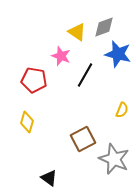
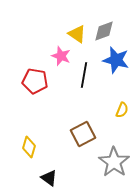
gray diamond: moved 4 px down
yellow triangle: moved 2 px down
blue star: moved 2 px left, 6 px down
black line: moved 1 px left; rotated 20 degrees counterclockwise
red pentagon: moved 1 px right, 1 px down
yellow diamond: moved 2 px right, 25 px down
brown square: moved 5 px up
gray star: moved 3 px down; rotated 12 degrees clockwise
